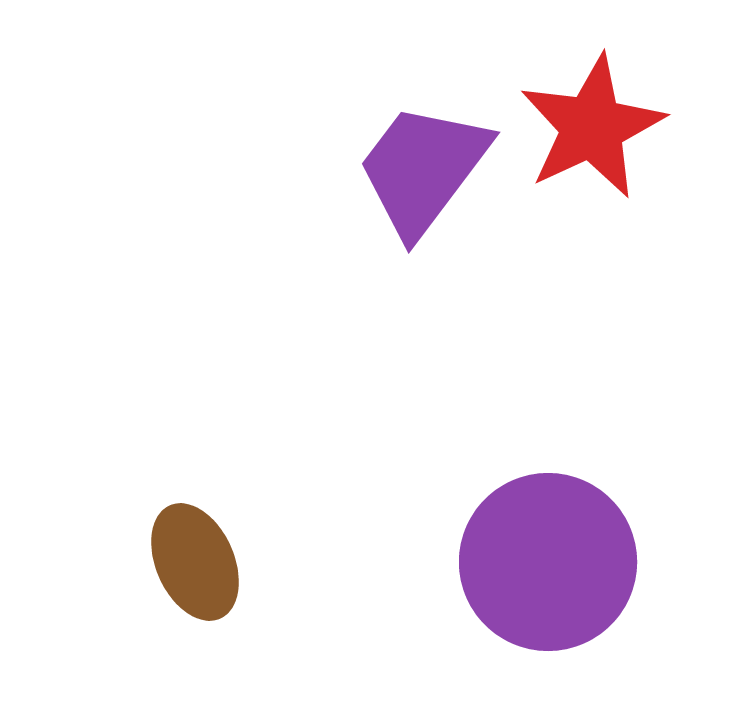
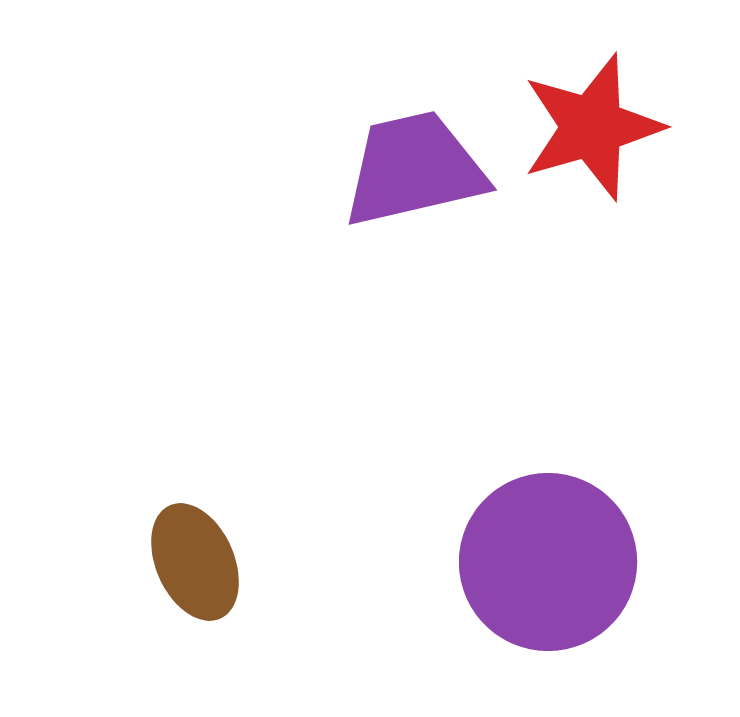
red star: rotated 9 degrees clockwise
purple trapezoid: moved 9 px left; rotated 40 degrees clockwise
